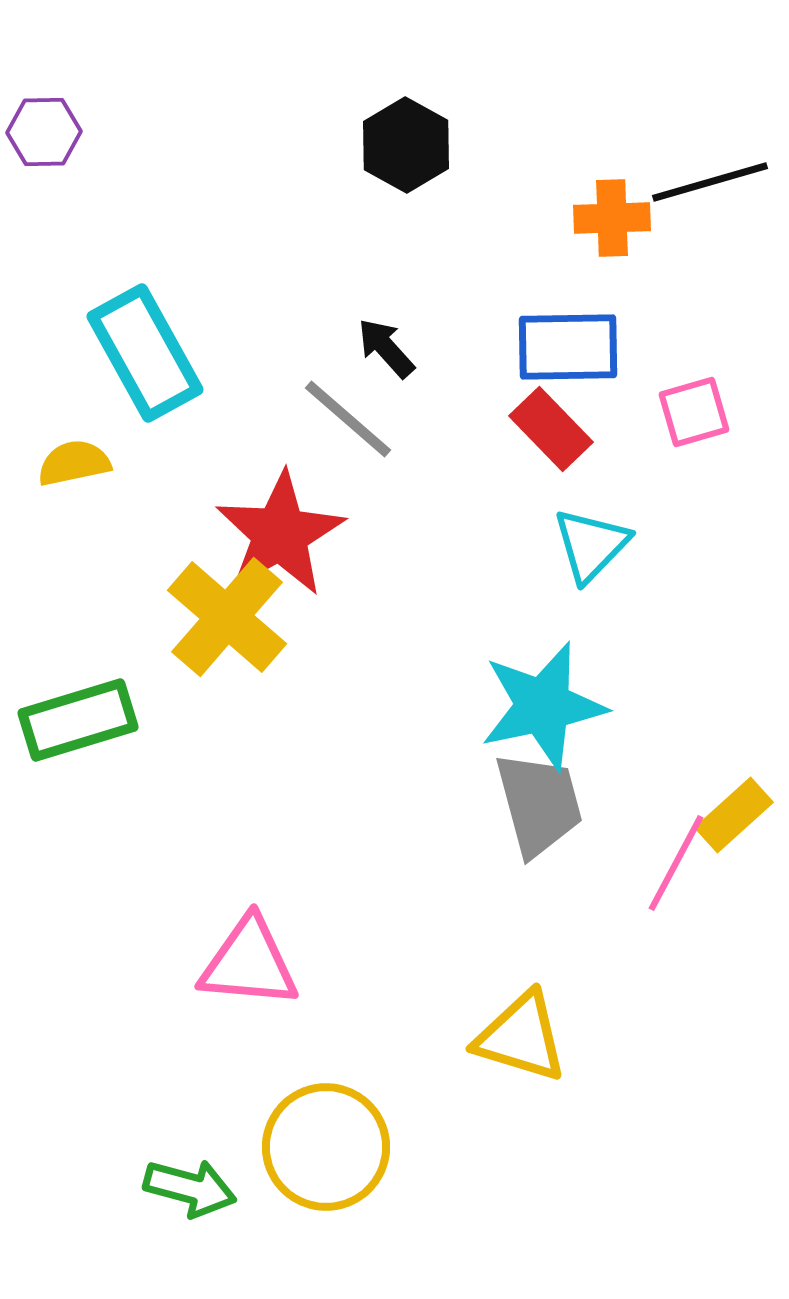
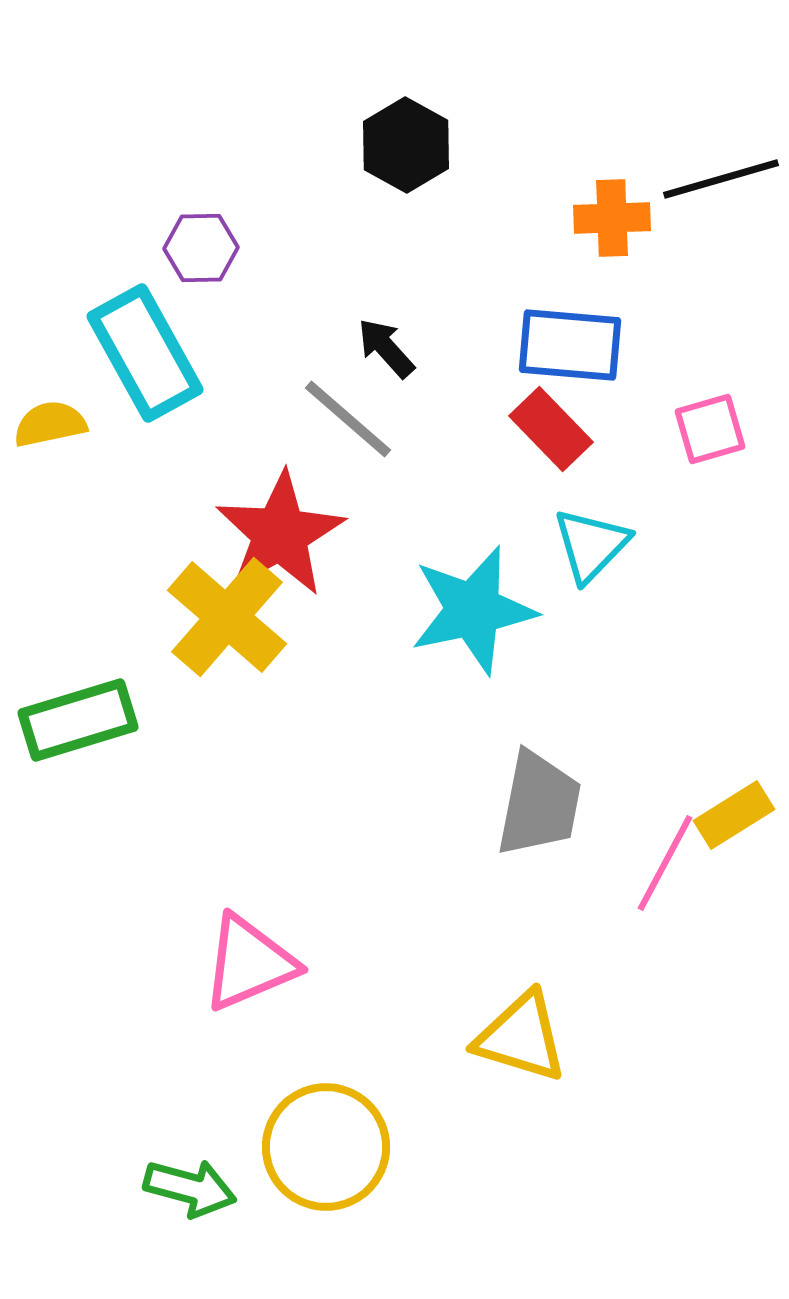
purple hexagon: moved 157 px right, 116 px down
black line: moved 11 px right, 3 px up
blue rectangle: moved 2 px right, 2 px up; rotated 6 degrees clockwise
pink square: moved 16 px right, 17 px down
yellow semicircle: moved 24 px left, 39 px up
cyan star: moved 70 px left, 96 px up
gray trapezoid: rotated 26 degrees clockwise
yellow rectangle: rotated 10 degrees clockwise
pink line: moved 11 px left
pink triangle: rotated 28 degrees counterclockwise
